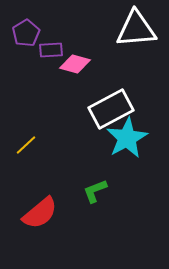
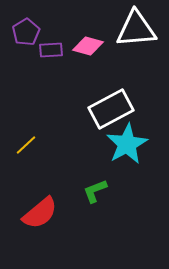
purple pentagon: moved 1 px up
pink diamond: moved 13 px right, 18 px up
cyan star: moved 6 px down
